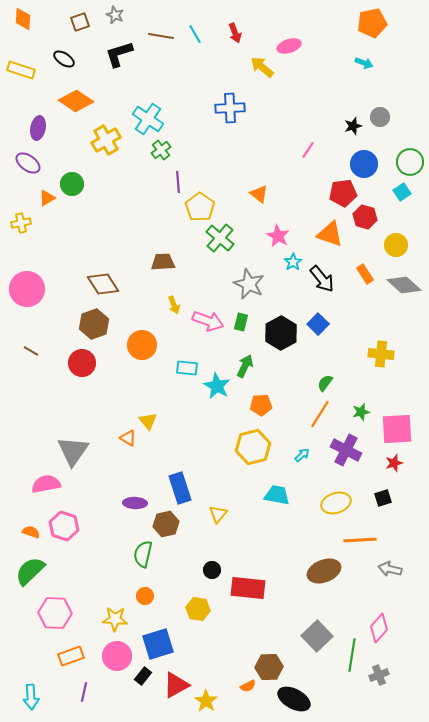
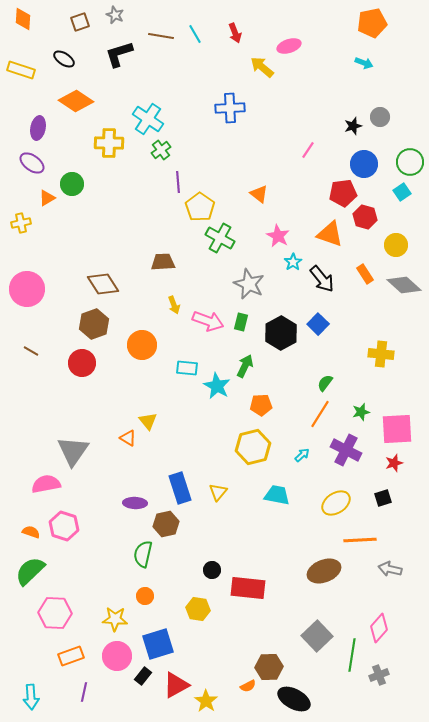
yellow cross at (106, 140): moved 3 px right, 3 px down; rotated 32 degrees clockwise
purple ellipse at (28, 163): moved 4 px right
green cross at (220, 238): rotated 12 degrees counterclockwise
yellow ellipse at (336, 503): rotated 16 degrees counterclockwise
yellow triangle at (218, 514): moved 22 px up
